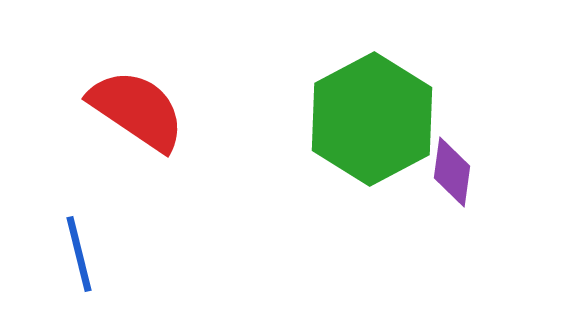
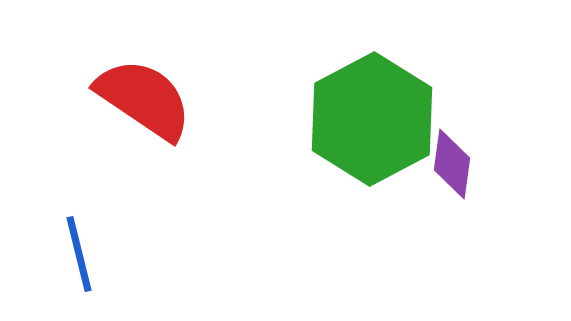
red semicircle: moved 7 px right, 11 px up
purple diamond: moved 8 px up
